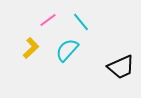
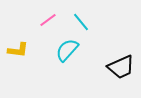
yellow L-shape: moved 13 px left, 2 px down; rotated 50 degrees clockwise
